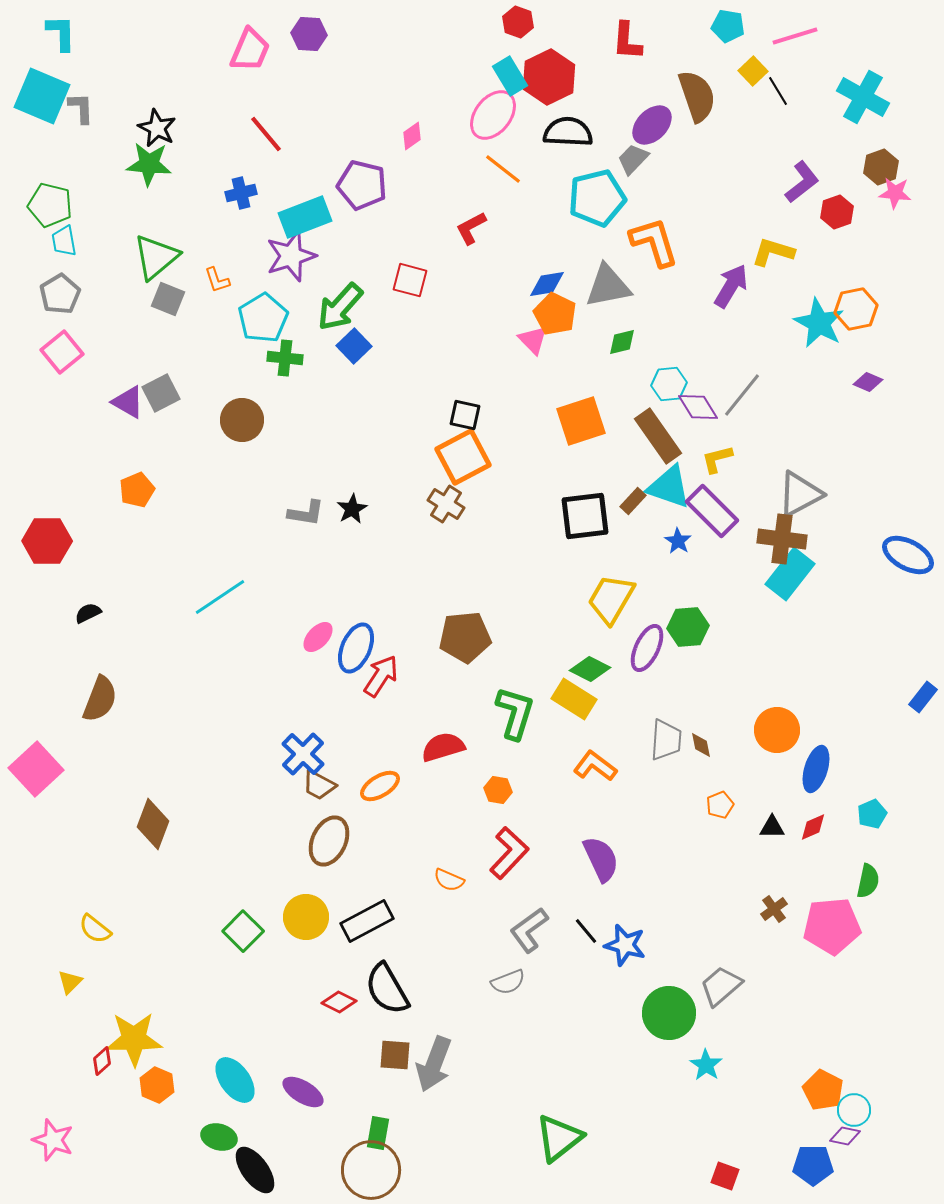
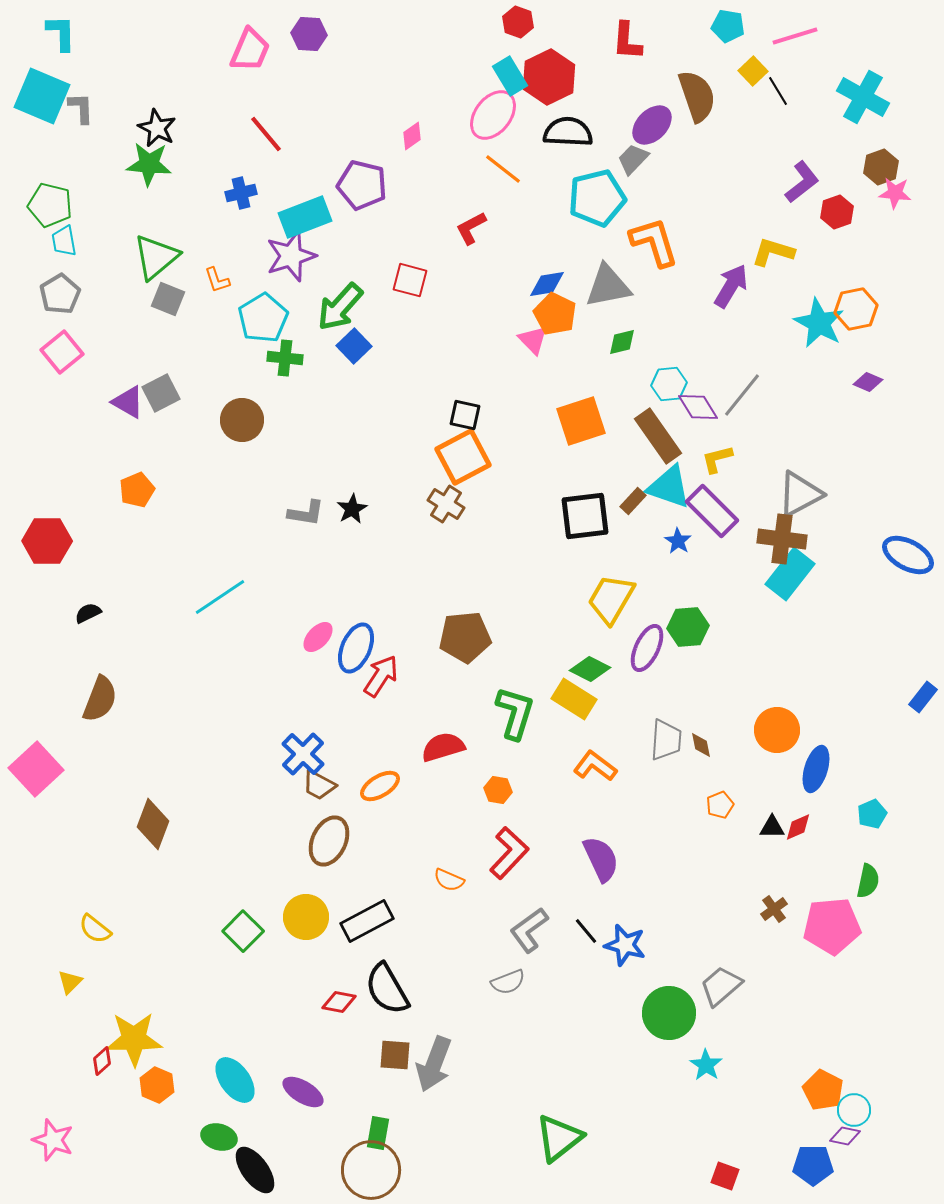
red diamond at (813, 827): moved 15 px left
red diamond at (339, 1002): rotated 16 degrees counterclockwise
